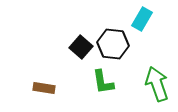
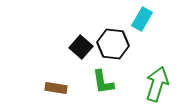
green arrow: rotated 36 degrees clockwise
brown rectangle: moved 12 px right
